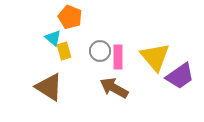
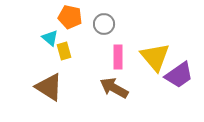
orange pentagon: rotated 10 degrees counterclockwise
cyan triangle: moved 3 px left
gray circle: moved 4 px right, 27 px up
purple trapezoid: moved 1 px left, 1 px up
